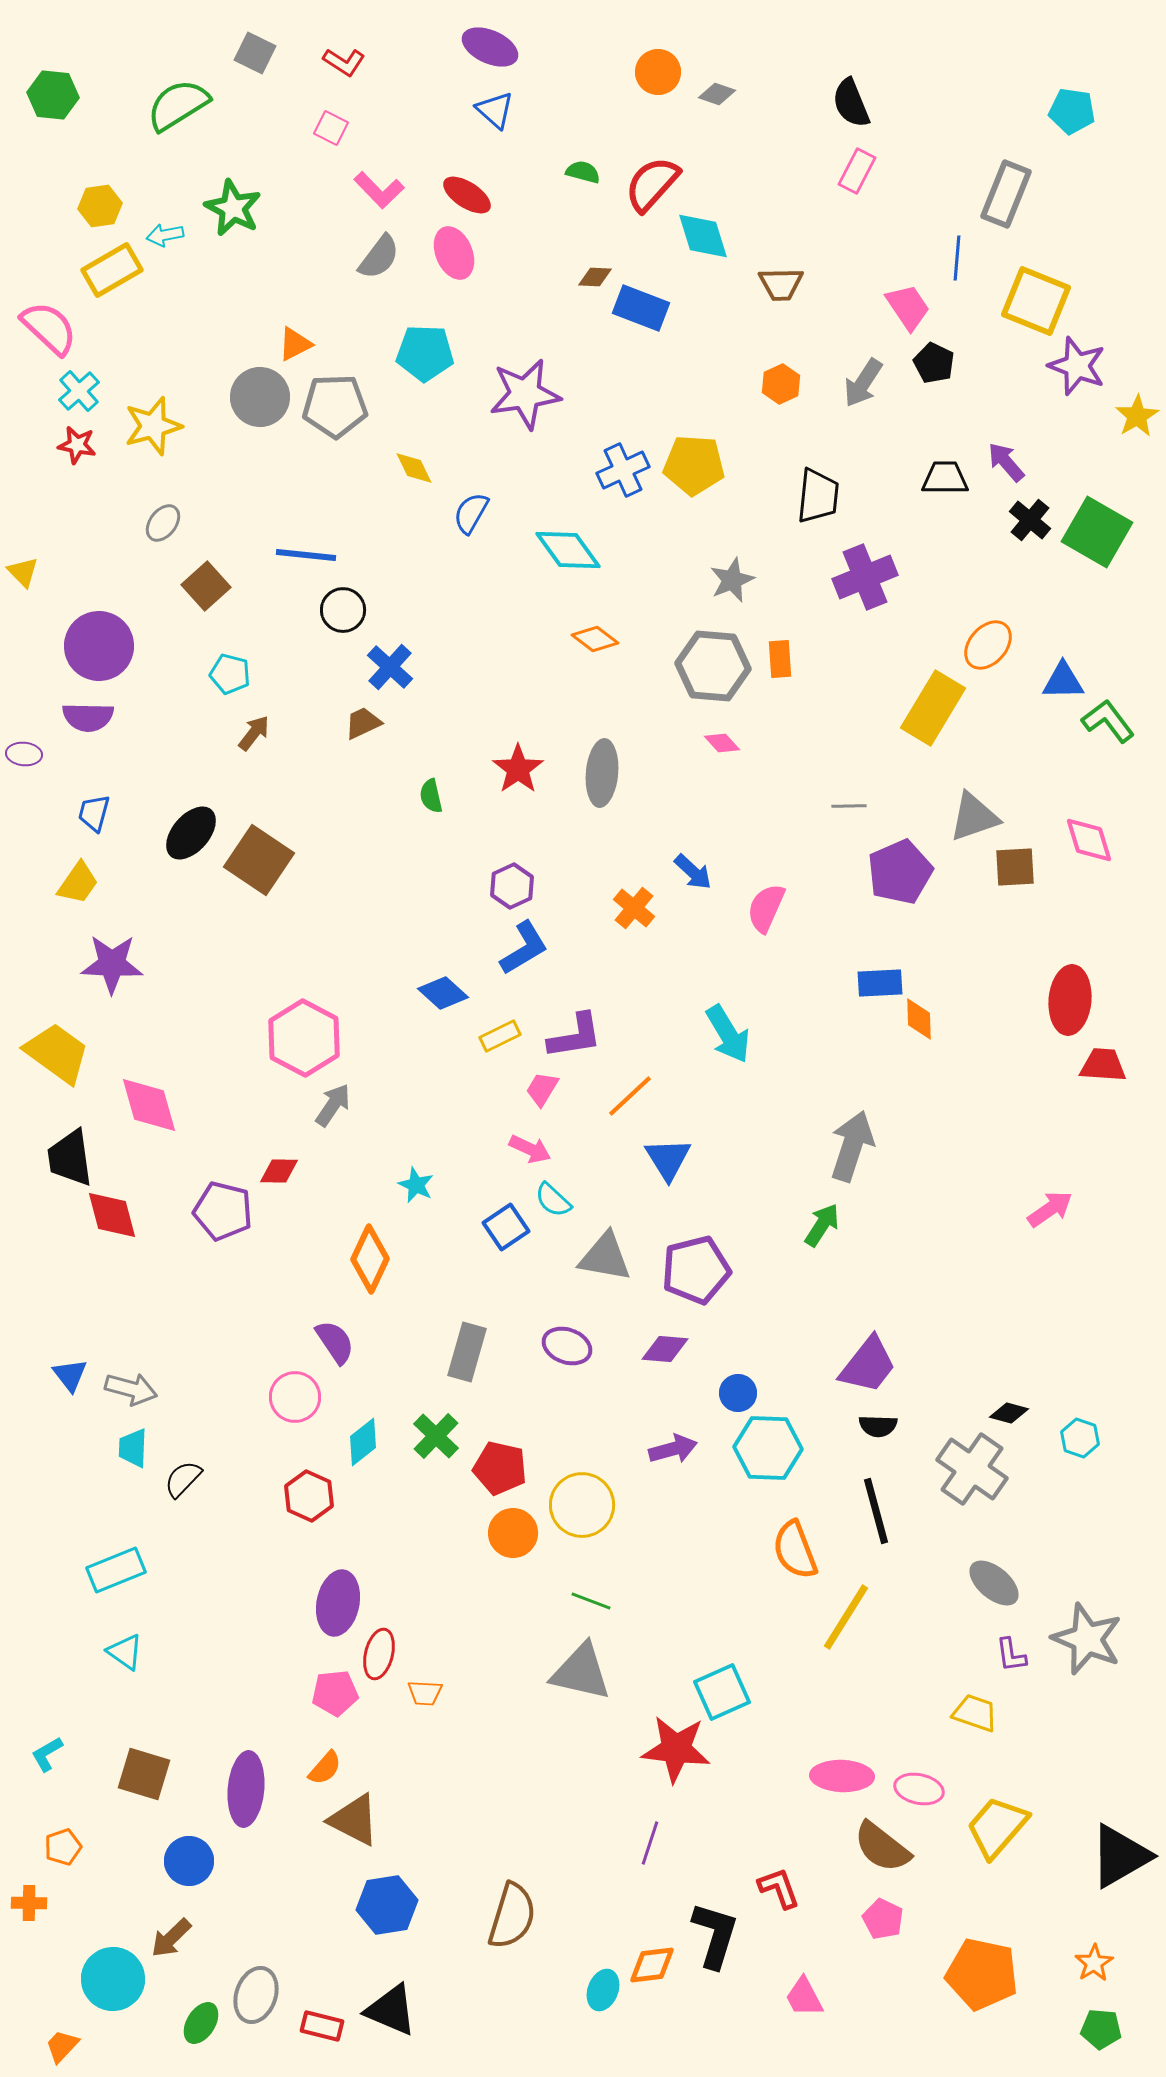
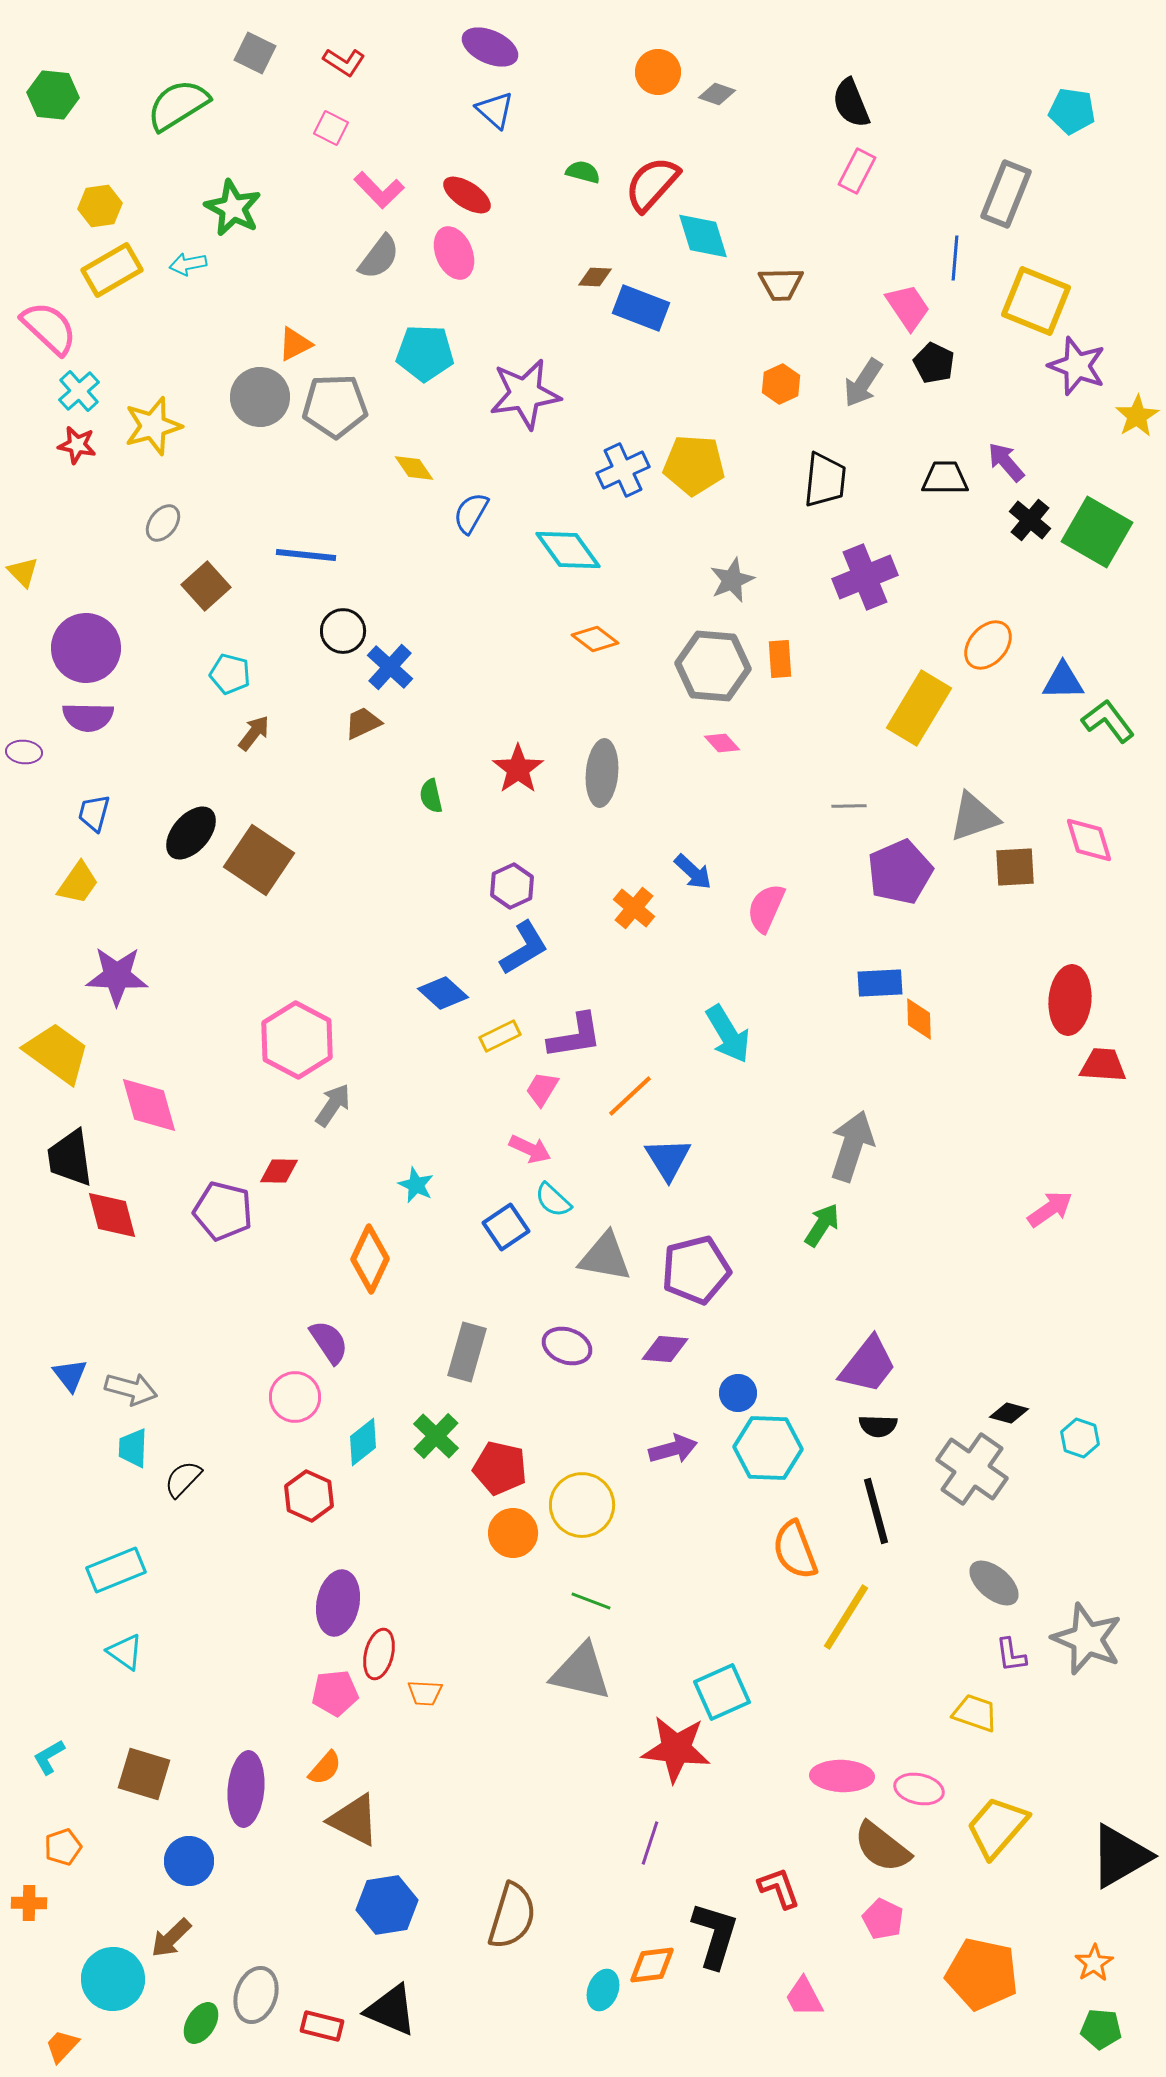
cyan arrow at (165, 235): moved 23 px right, 29 px down
blue line at (957, 258): moved 2 px left
yellow diamond at (414, 468): rotated 9 degrees counterclockwise
black trapezoid at (818, 496): moved 7 px right, 16 px up
black circle at (343, 610): moved 21 px down
purple circle at (99, 646): moved 13 px left, 2 px down
yellow rectangle at (933, 708): moved 14 px left
purple ellipse at (24, 754): moved 2 px up
purple star at (112, 964): moved 5 px right, 12 px down
pink hexagon at (304, 1038): moved 7 px left, 2 px down
purple semicircle at (335, 1342): moved 6 px left
cyan L-shape at (47, 1754): moved 2 px right, 3 px down
